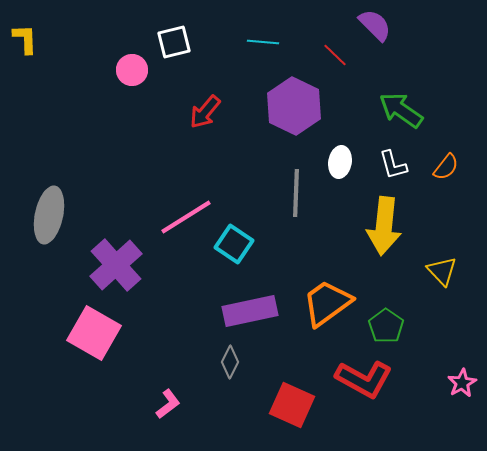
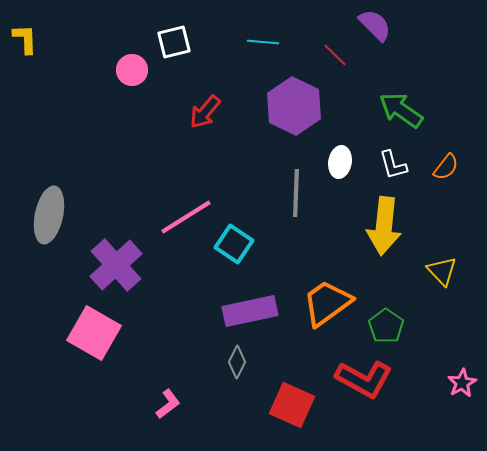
gray diamond: moved 7 px right
